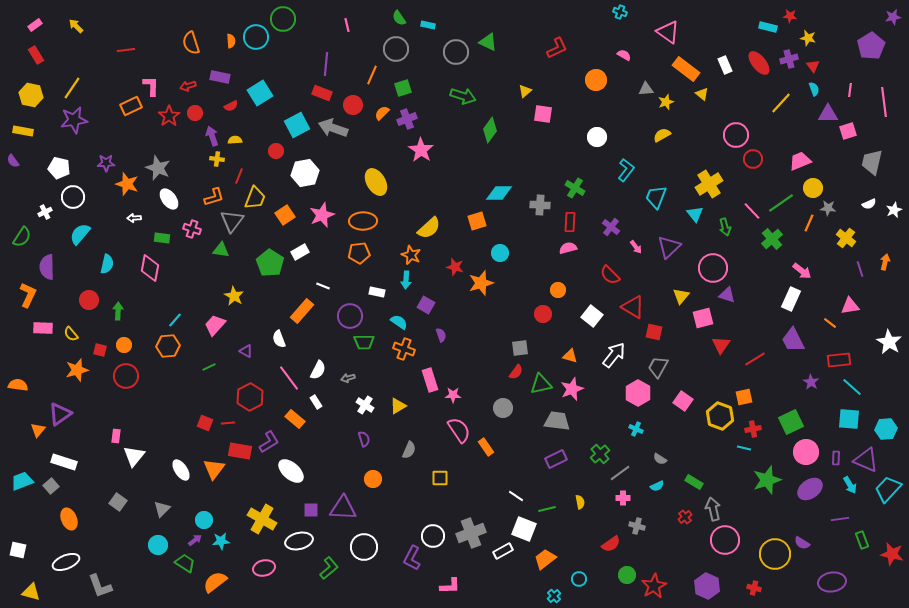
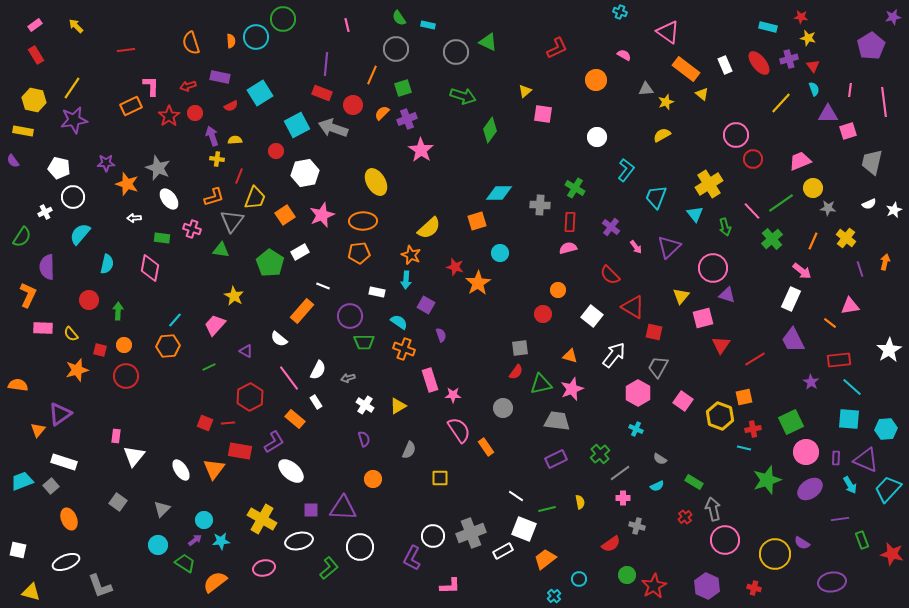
red star at (790, 16): moved 11 px right, 1 px down
yellow hexagon at (31, 95): moved 3 px right, 5 px down
orange line at (809, 223): moved 4 px right, 18 px down
orange star at (481, 283): moved 3 px left; rotated 15 degrees counterclockwise
white semicircle at (279, 339): rotated 30 degrees counterclockwise
white star at (889, 342): moved 8 px down; rotated 10 degrees clockwise
purple L-shape at (269, 442): moved 5 px right
white circle at (364, 547): moved 4 px left
